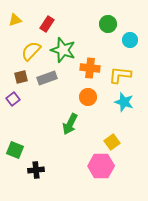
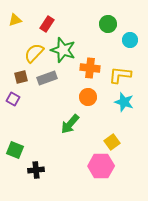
yellow semicircle: moved 3 px right, 2 px down
purple square: rotated 24 degrees counterclockwise
green arrow: rotated 15 degrees clockwise
